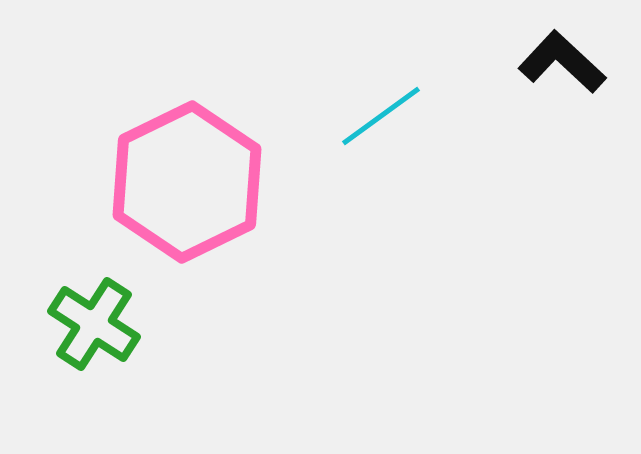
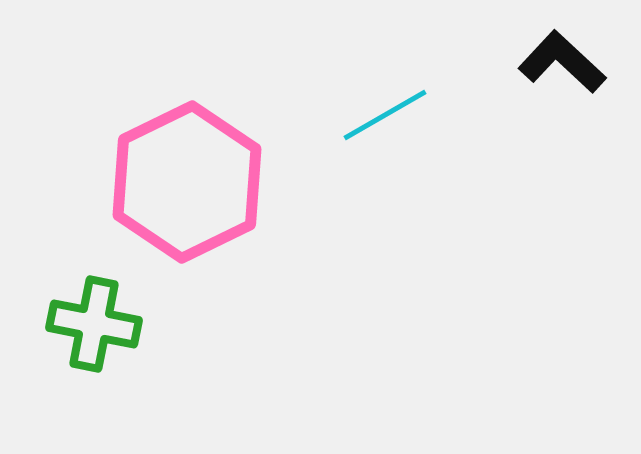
cyan line: moved 4 px right, 1 px up; rotated 6 degrees clockwise
green cross: rotated 22 degrees counterclockwise
